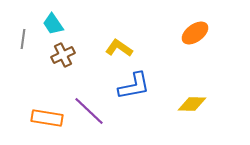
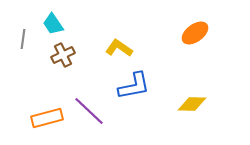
orange rectangle: rotated 24 degrees counterclockwise
